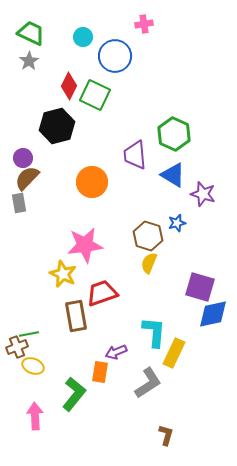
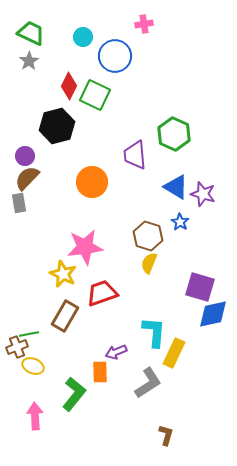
purple circle: moved 2 px right, 2 px up
blue triangle: moved 3 px right, 12 px down
blue star: moved 3 px right, 1 px up; rotated 24 degrees counterclockwise
pink star: moved 2 px down
brown rectangle: moved 11 px left; rotated 40 degrees clockwise
orange rectangle: rotated 10 degrees counterclockwise
